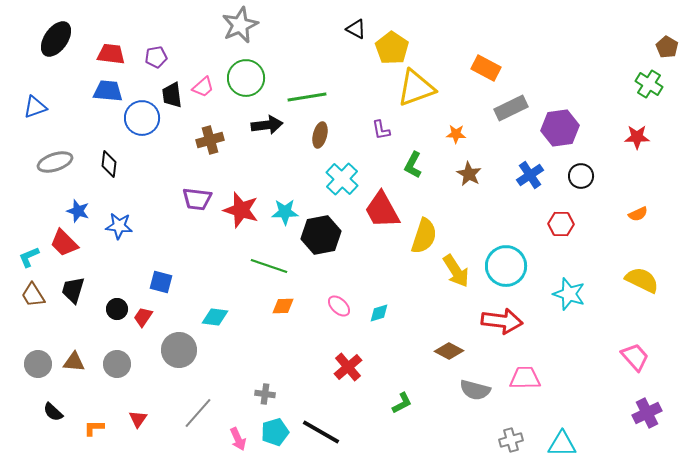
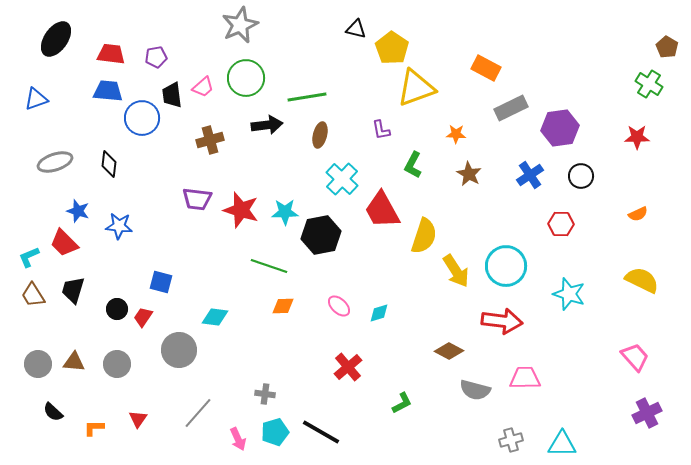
black triangle at (356, 29): rotated 15 degrees counterclockwise
blue triangle at (35, 107): moved 1 px right, 8 px up
